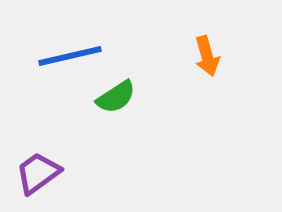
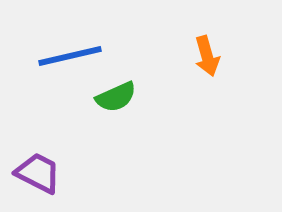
green semicircle: rotated 9 degrees clockwise
purple trapezoid: rotated 63 degrees clockwise
